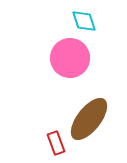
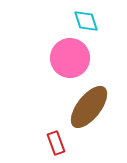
cyan diamond: moved 2 px right
brown ellipse: moved 12 px up
